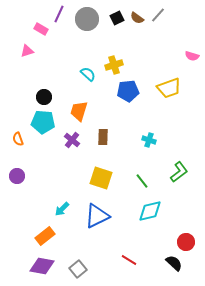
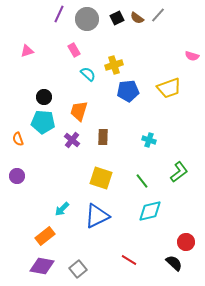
pink rectangle: moved 33 px right, 21 px down; rotated 32 degrees clockwise
